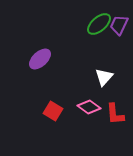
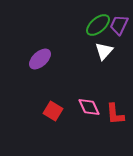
green ellipse: moved 1 px left, 1 px down
white triangle: moved 26 px up
pink diamond: rotated 30 degrees clockwise
